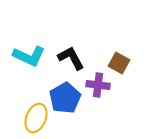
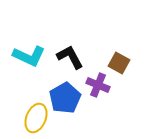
black L-shape: moved 1 px left, 1 px up
purple cross: rotated 15 degrees clockwise
